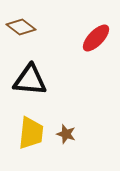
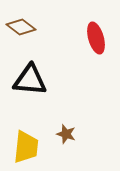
red ellipse: rotated 60 degrees counterclockwise
yellow trapezoid: moved 5 px left, 14 px down
